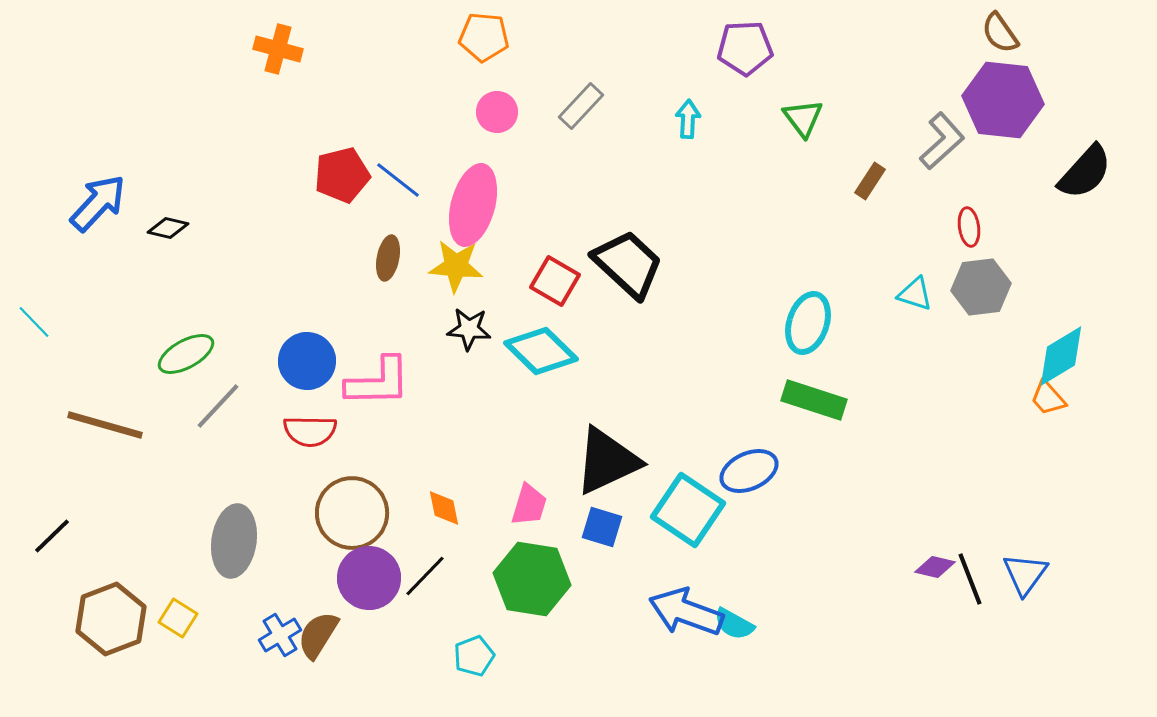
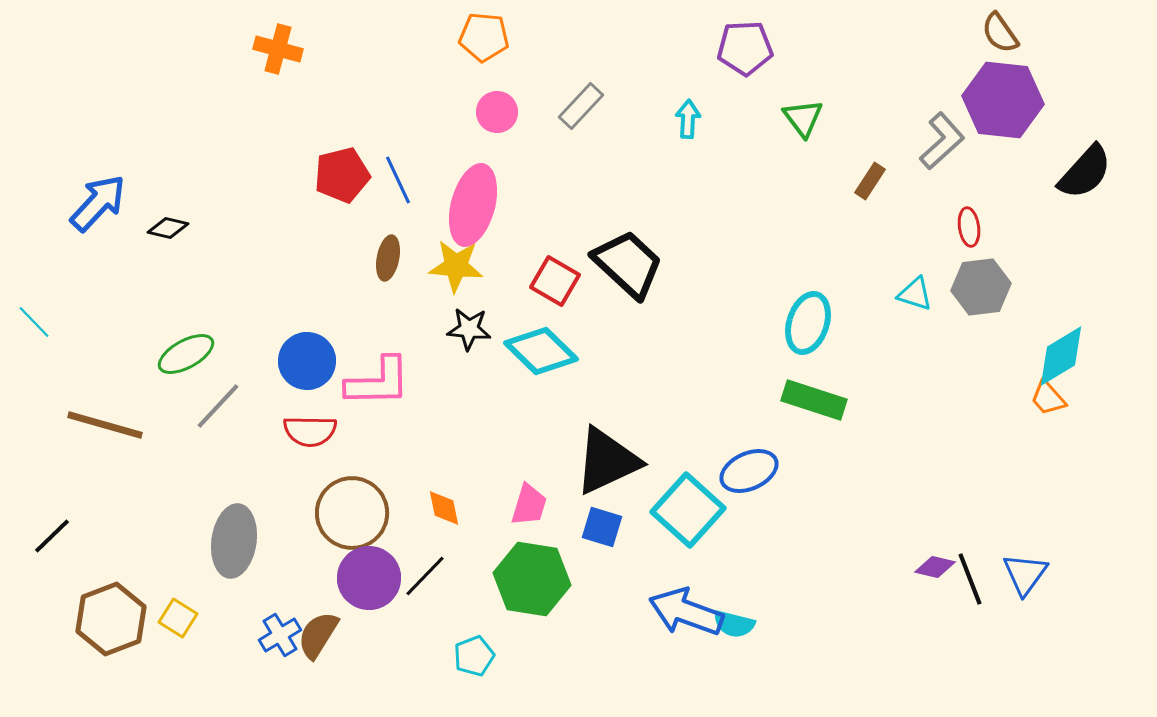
blue line at (398, 180): rotated 27 degrees clockwise
cyan square at (688, 510): rotated 8 degrees clockwise
cyan semicircle at (734, 624): rotated 15 degrees counterclockwise
